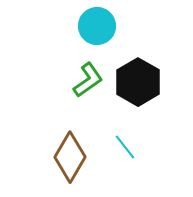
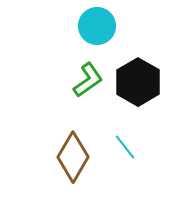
brown diamond: moved 3 px right
